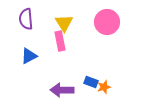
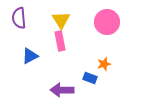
purple semicircle: moved 7 px left, 1 px up
yellow triangle: moved 3 px left, 3 px up
blue triangle: moved 1 px right
blue rectangle: moved 1 px left, 4 px up
orange star: moved 23 px up
